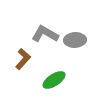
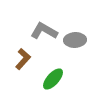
gray L-shape: moved 1 px left, 3 px up
green ellipse: moved 1 px left, 1 px up; rotated 15 degrees counterclockwise
